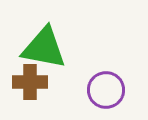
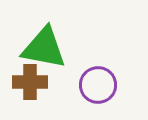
purple circle: moved 8 px left, 5 px up
